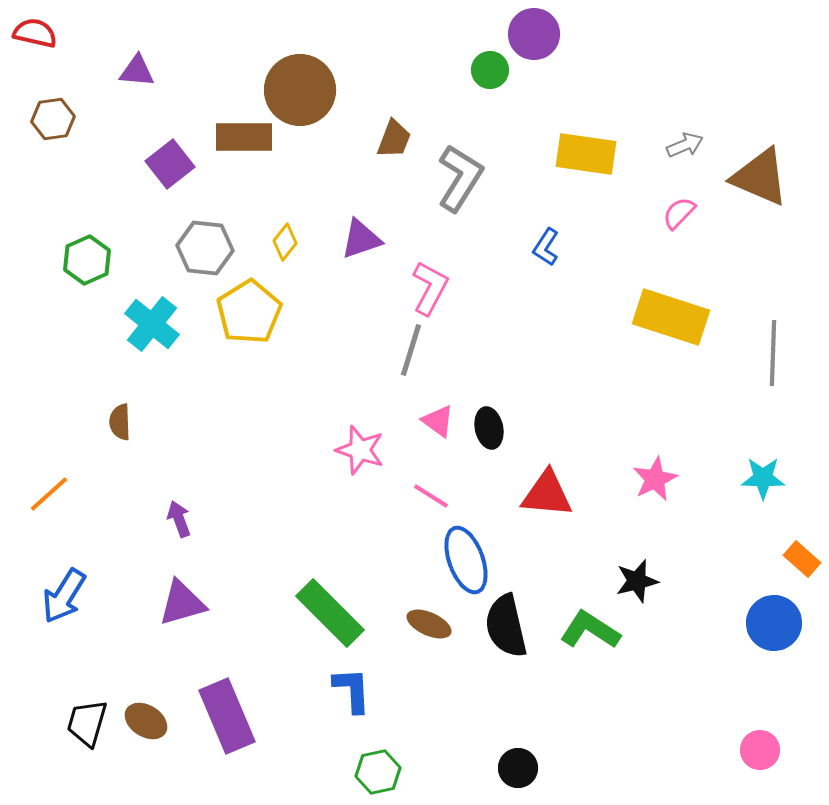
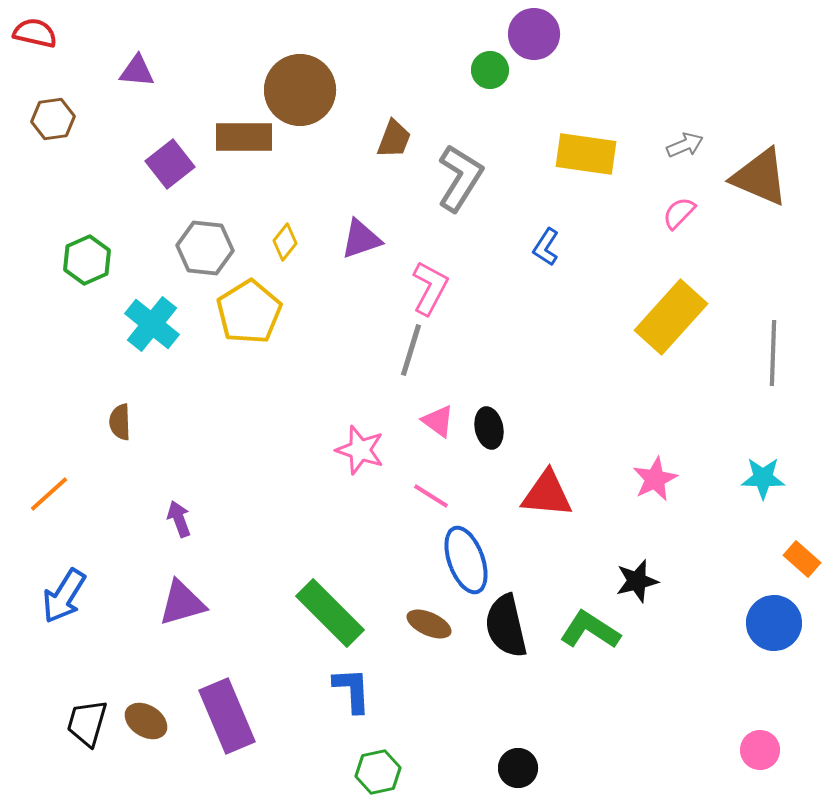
yellow rectangle at (671, 317): rotated 66 degrees counterclockwise
